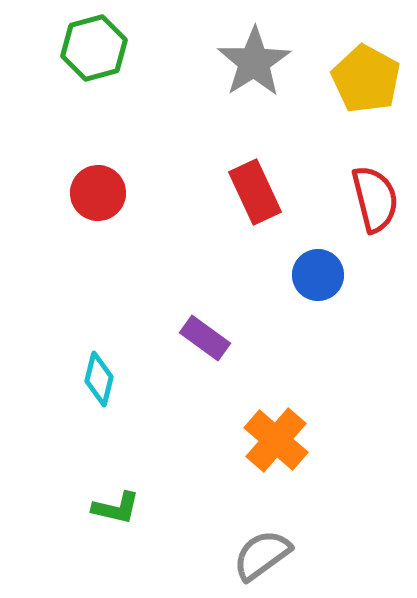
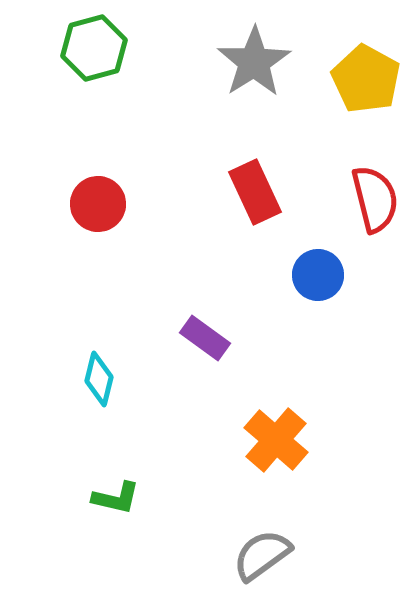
red circle: moved 11 px down
green L-shape: moved 10 px up
